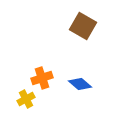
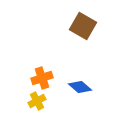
blue diamond: moved 3 px down
yellow cross: moved 11 px right, 2 px down
